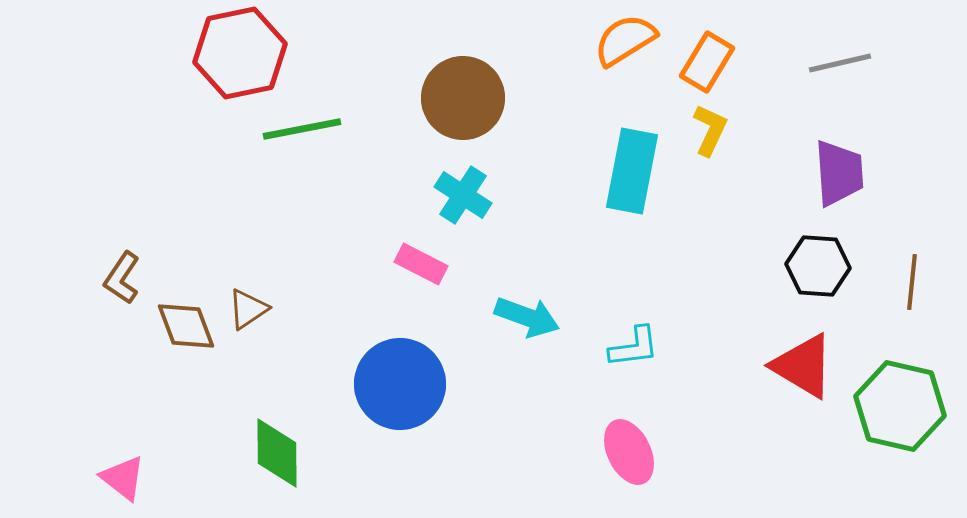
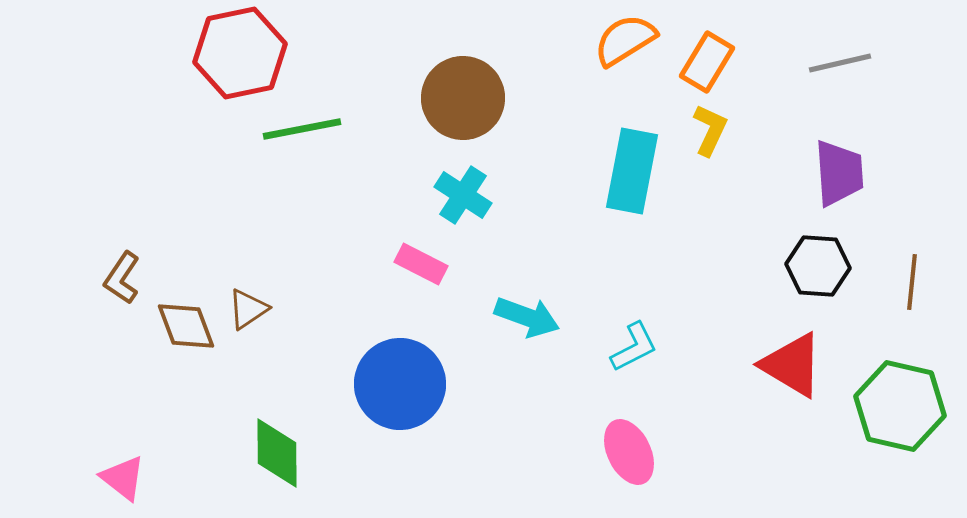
cyan L-shape: rotated 20 degrees counterclockwise
red triangle: moved 11 px left, 1 px up
